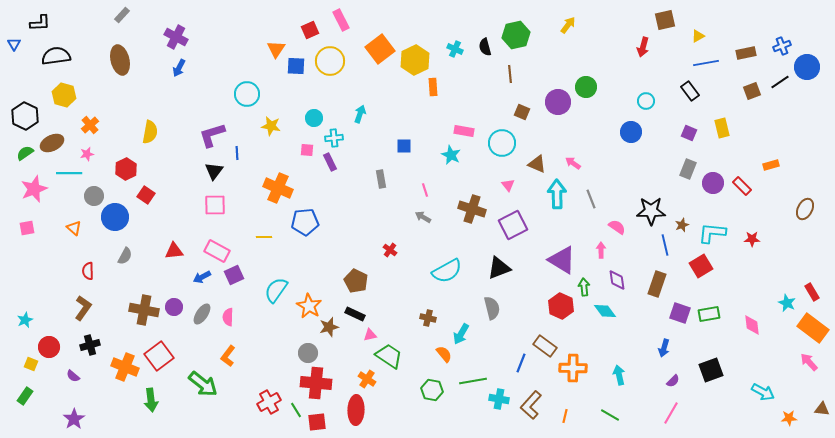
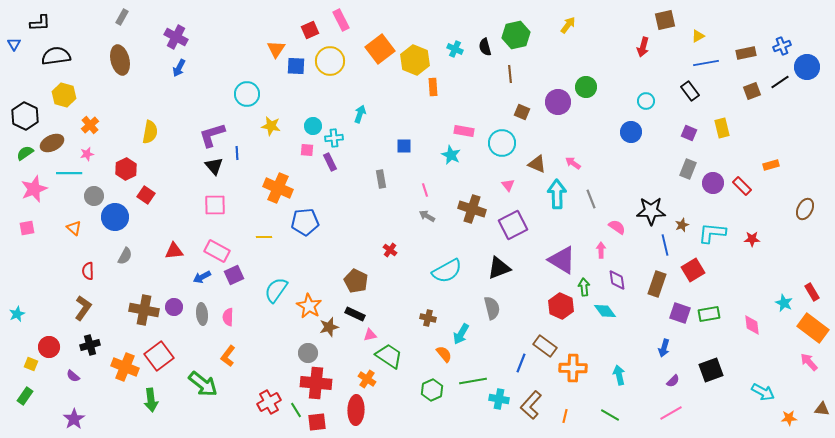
gray rectangle at (122, 15): moved 2 px down; rotated 14 degrees counterclockwise
yellow hexagon at (415, 60): rotated 12 degrees counterclockwise
cyan circle at (314, 118): moved 1 px left, 8 px down
black triangle at (214, 171): moved 5 px up; rotated 18 degrees counterclockwise
gray arrow at (423, 217): moved 4 px right, 1 px up
red square at (701, 266): moved 8 px left, 4 px down
cyan star at (787, 303): moved 3 px left
gray ellipse at (202, 314): rotated 40 degrees counterclockwise
cyan star at (25, 320): moved 8 px left, 6 px up
green hexagon at (432, 390): rotated 25 degrees clockwise
pink line at (671, 413): rotated 30 degrees clockwise
